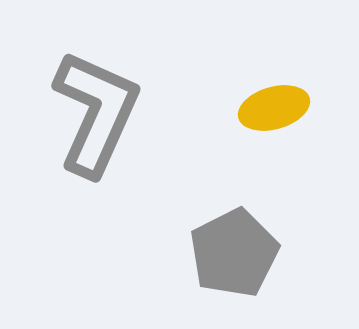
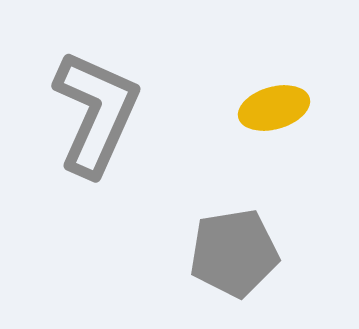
gray pentagon: rotated 18 degrees clockwise
